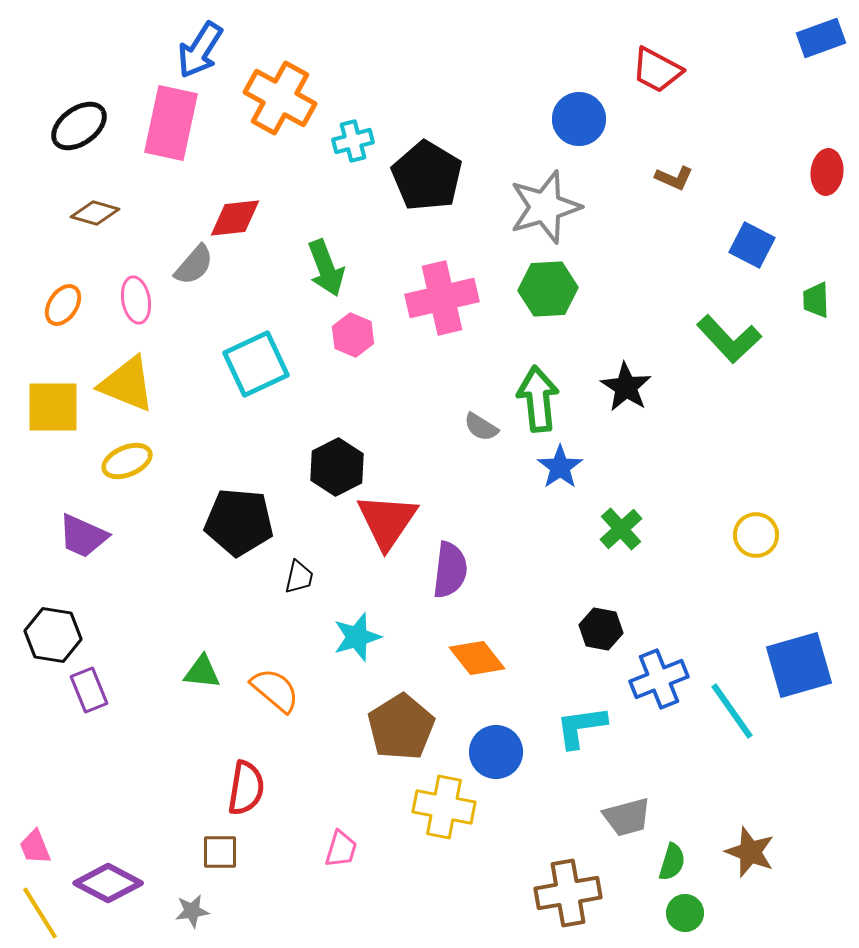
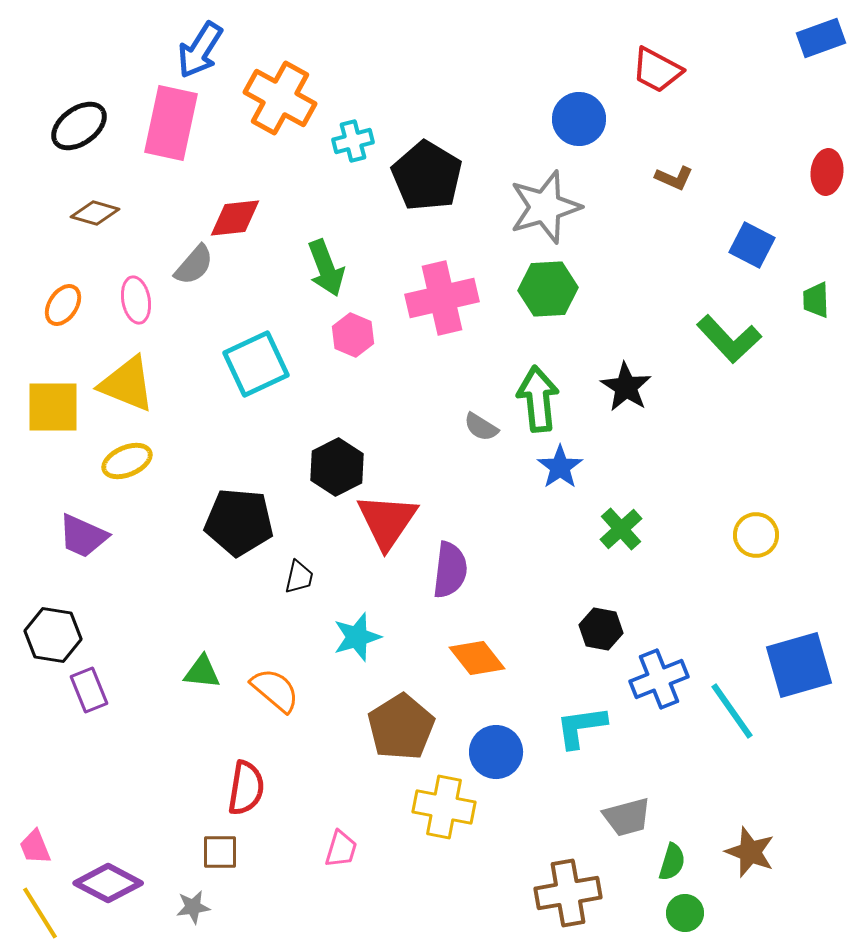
gray star at (192, 911): moved 1 px right, 4 px up
